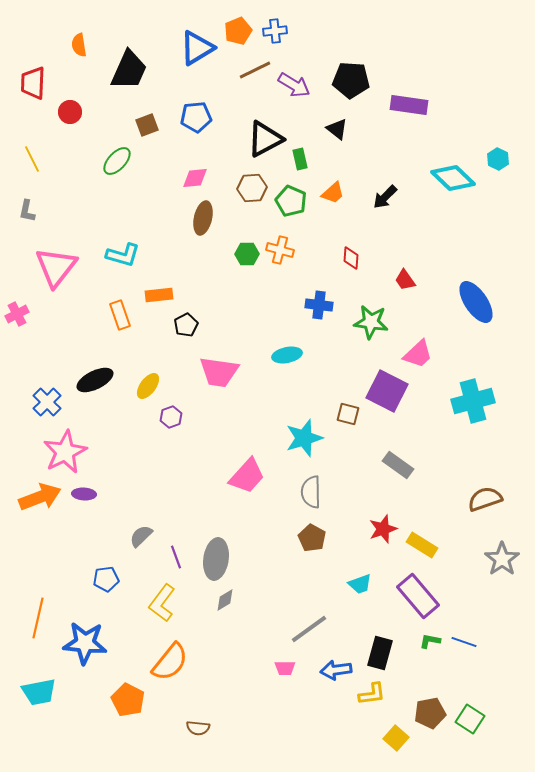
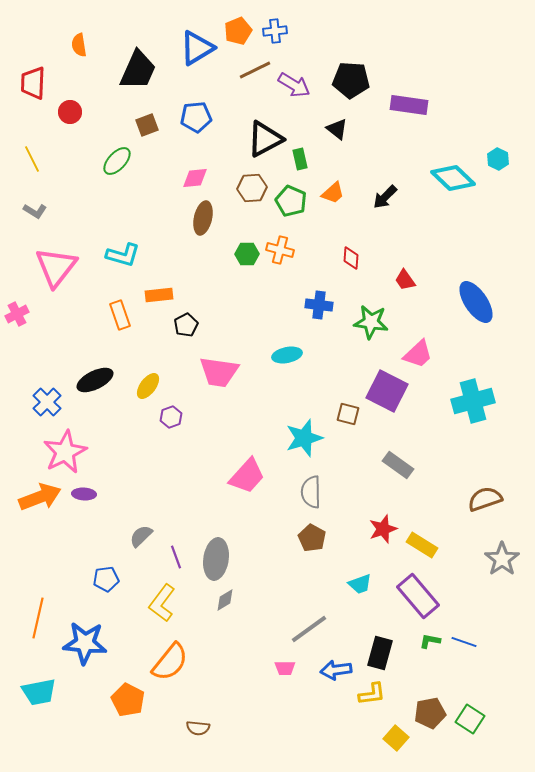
black trapezoid at (129, 70): moved 9 px right
gray L-shape at (27, 211): moved 8 px right; rotated 70 degrees counterclockwise
